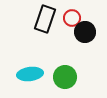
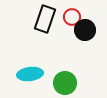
red circle: moved 1 px up
black circle: moved 2 px up
green circle: moved 6 px down
